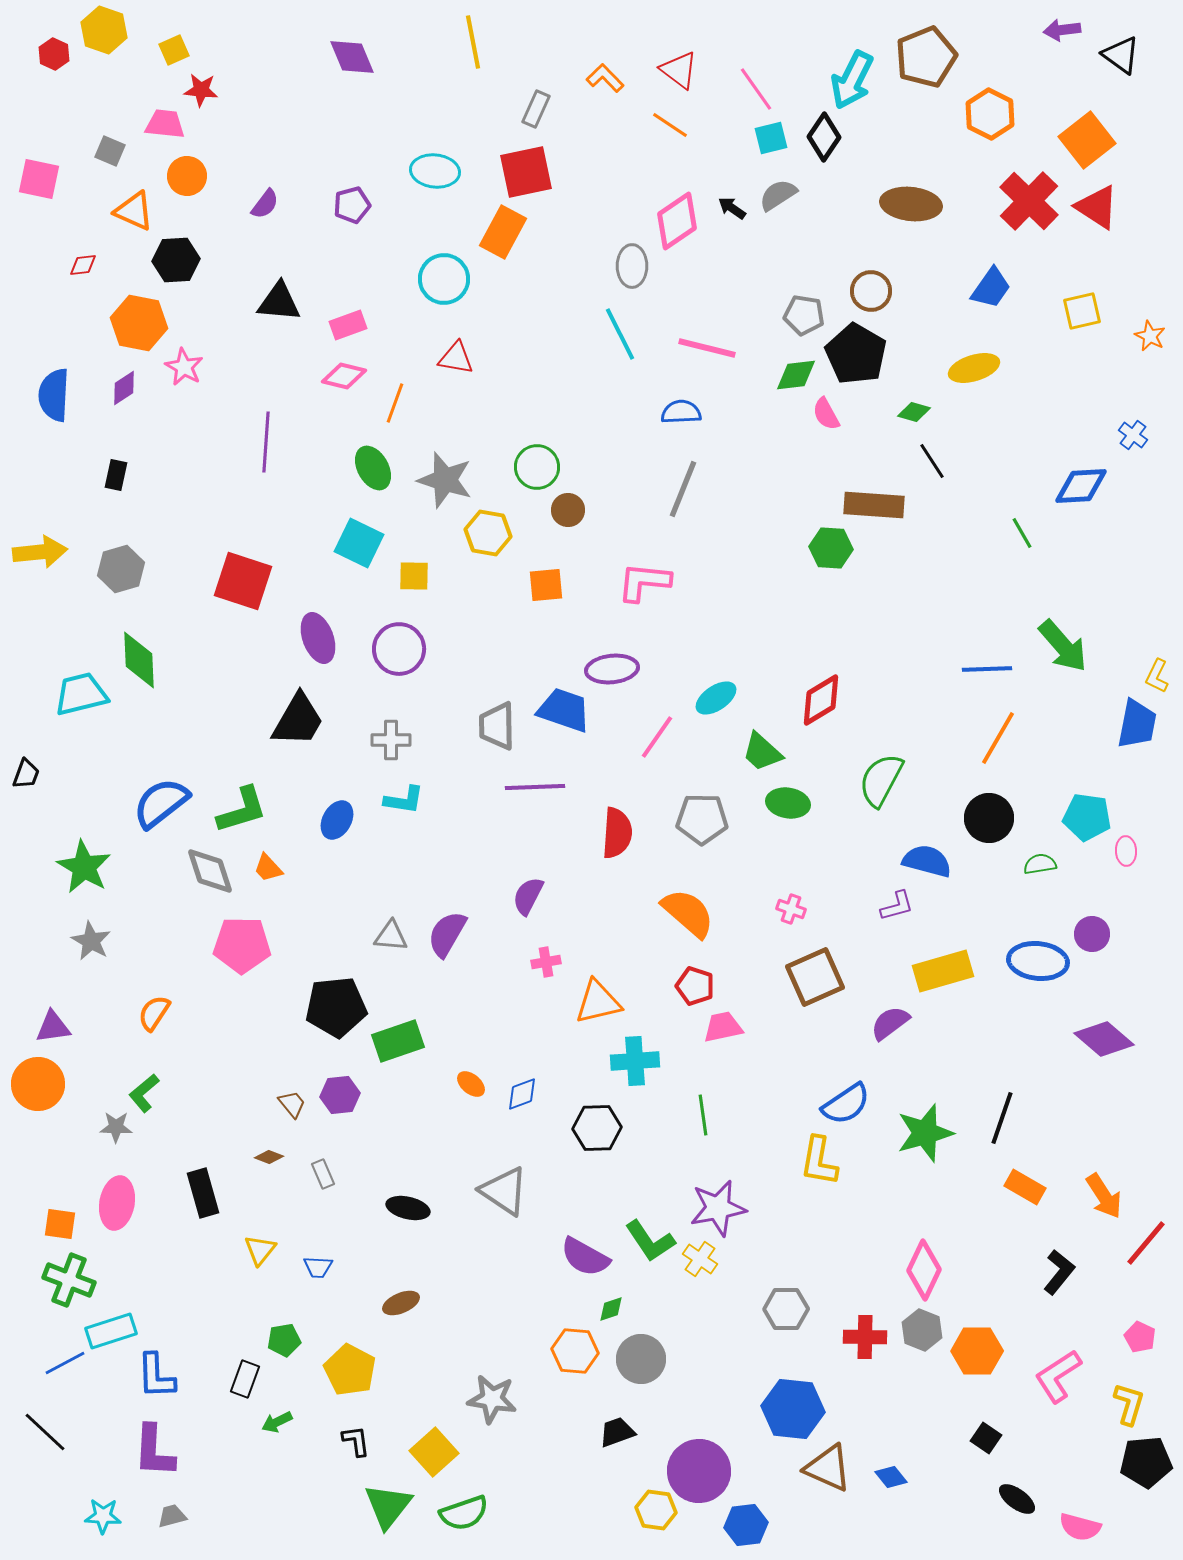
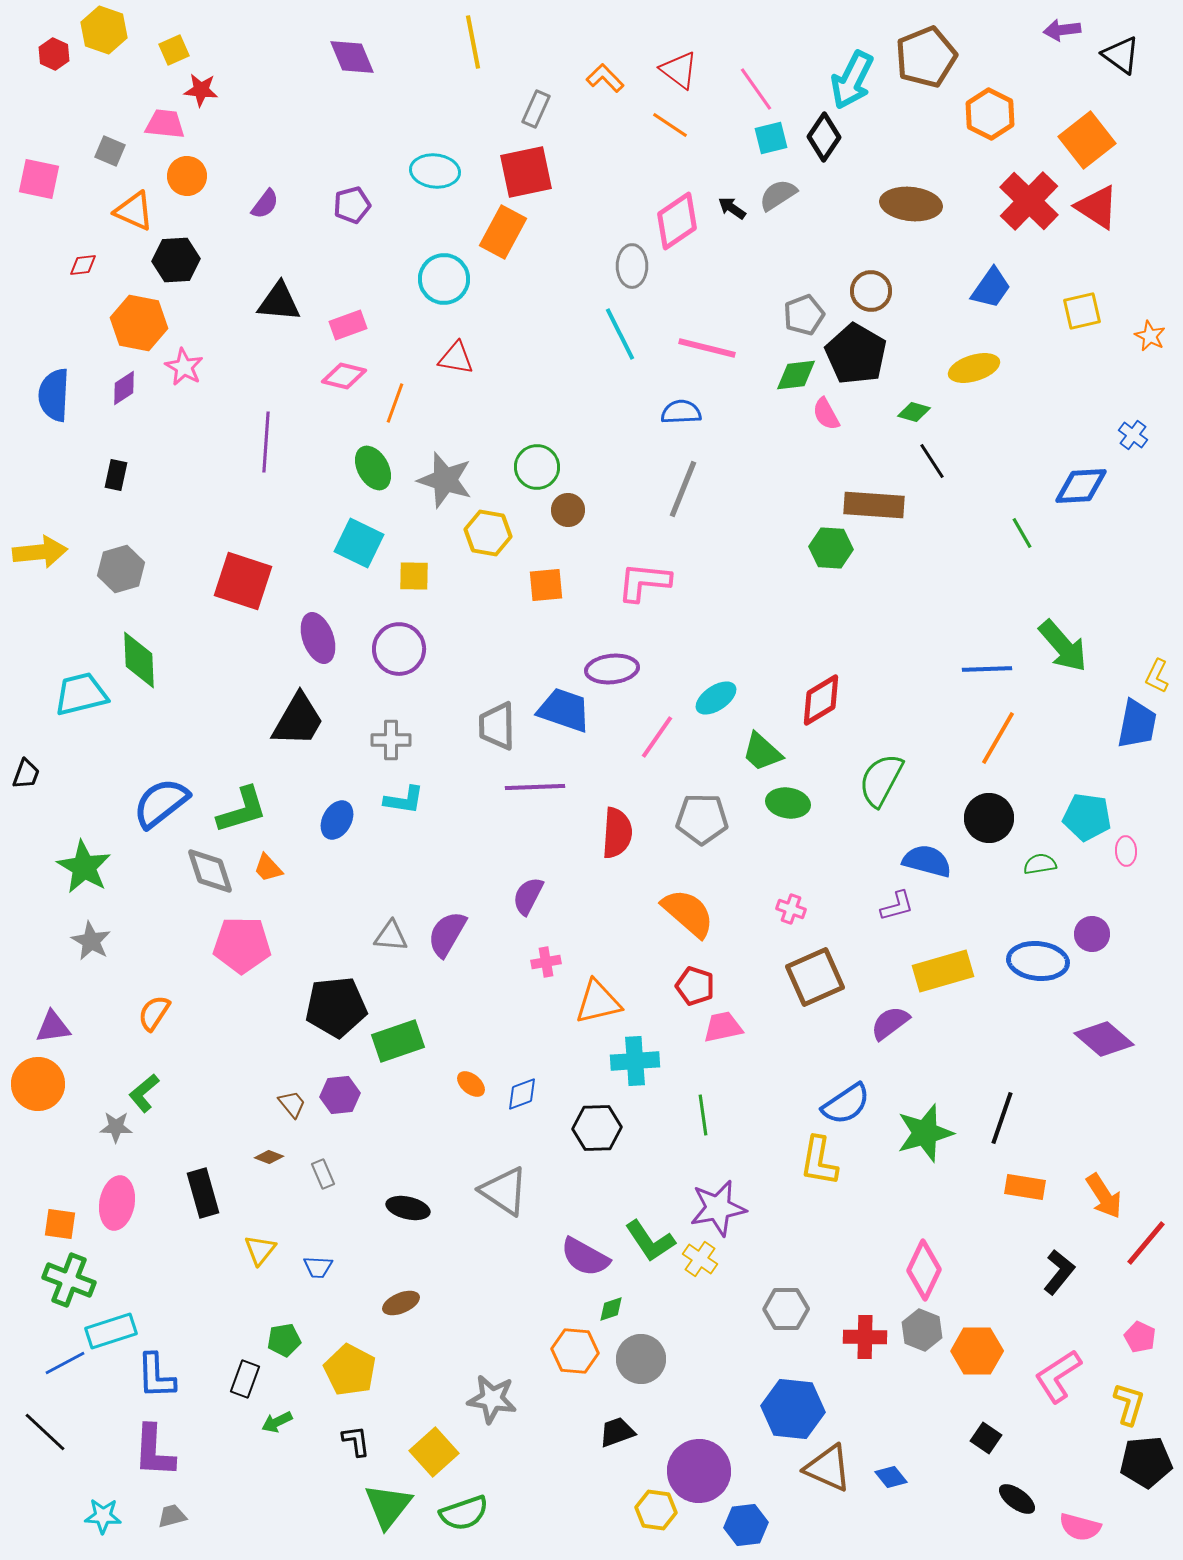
gray pentagon at (804, 315): rotated 30 degrees counterclockwise
orange rectangle at (1025, 1187): rotated 21 degrees counterclockwise
